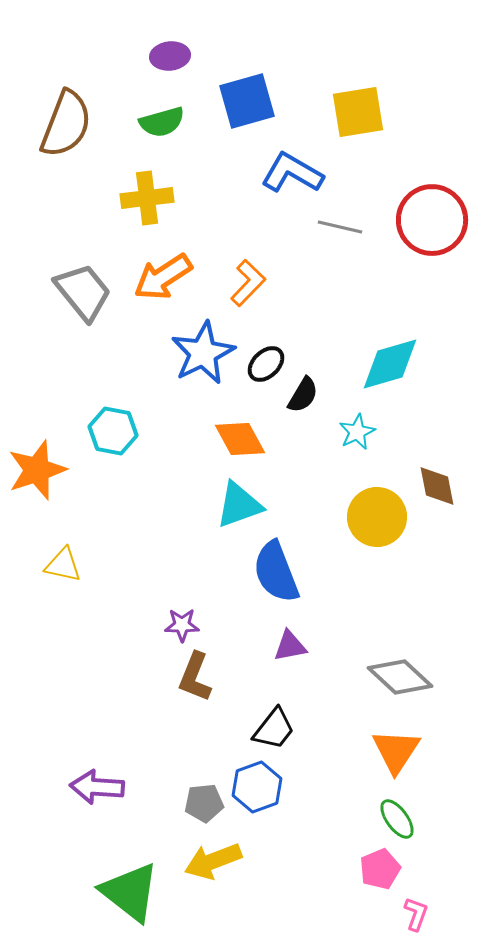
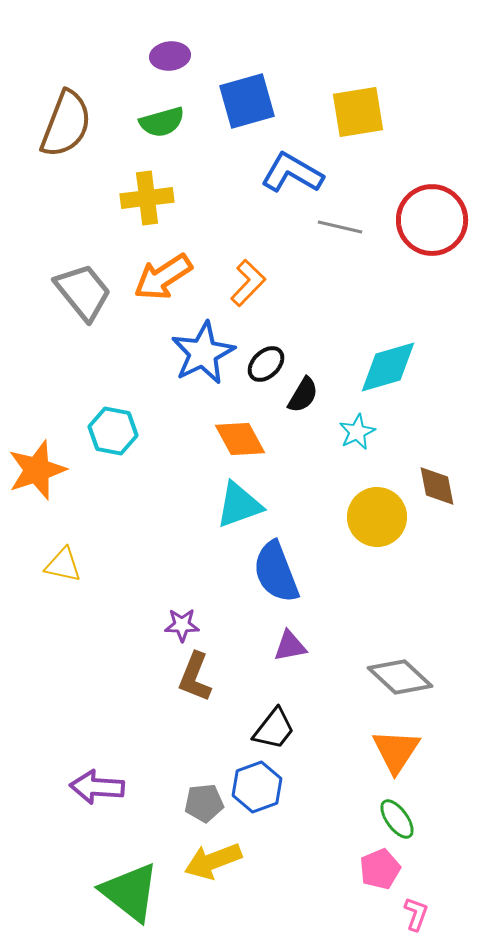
cyan diamond: moved 2 px left, 3 px down
